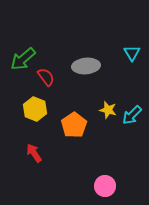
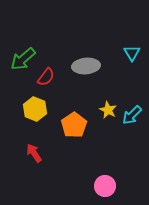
red semicircle: rotated 72 degrees clockwise
yellow star: rotated 12 degrees clockwise
